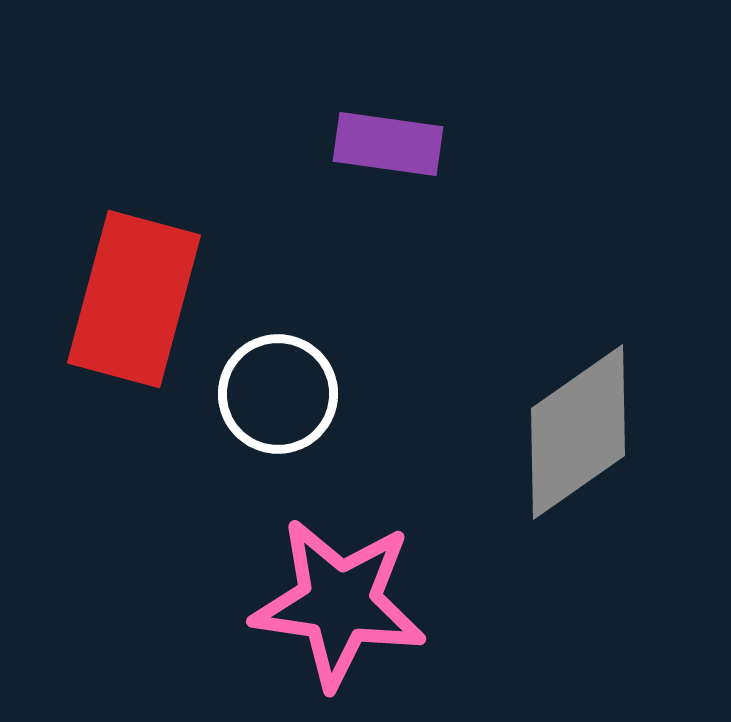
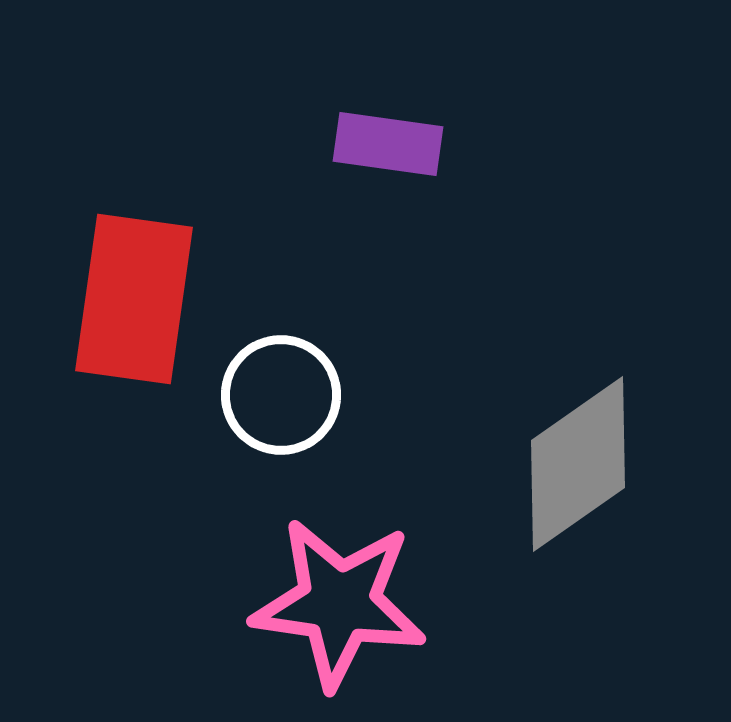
red rectangle: rotated 7 degrees counterclockwise
white circle: moved 3 px right, 1 px down
gray diamond: moved 32 px down
